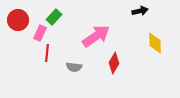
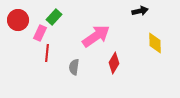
gray semicircle: rotated 91 degrees clockwise
